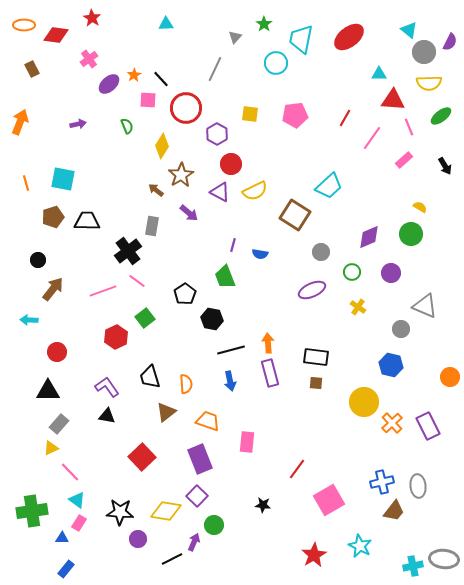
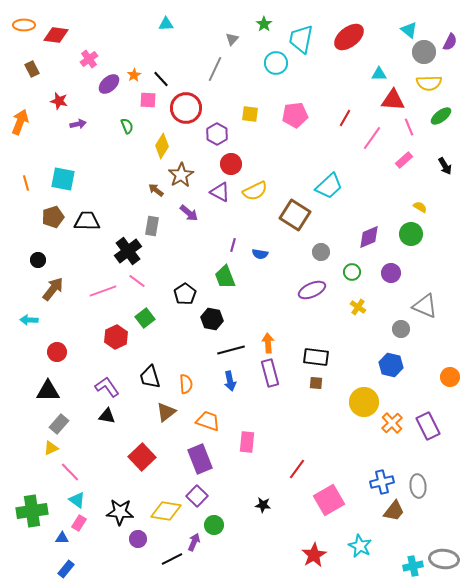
red star at (92, 18): moved 33 px left, 83 px down; rotated 18 degrees counterclockwise
gray triangle at (235, 37): moved 3 px left, 2 px down
